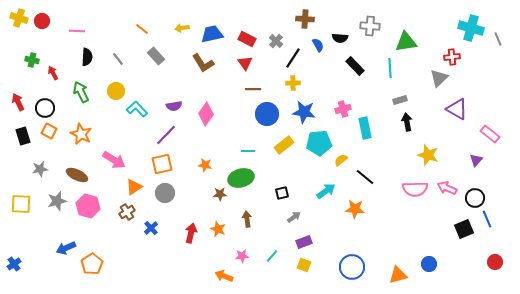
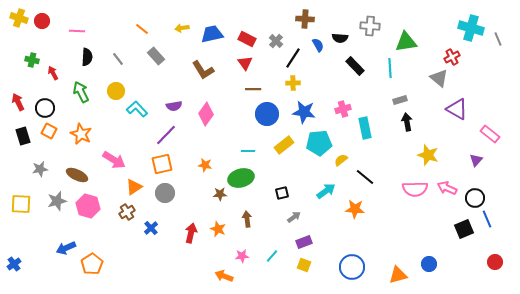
red cross at (452, 57): rotated 21 degrees counterclockwise
brown L-shape at (203, 63): moved 7 px down
gray triangle at (439, 78): rotated 36 degrees counterclockwise
